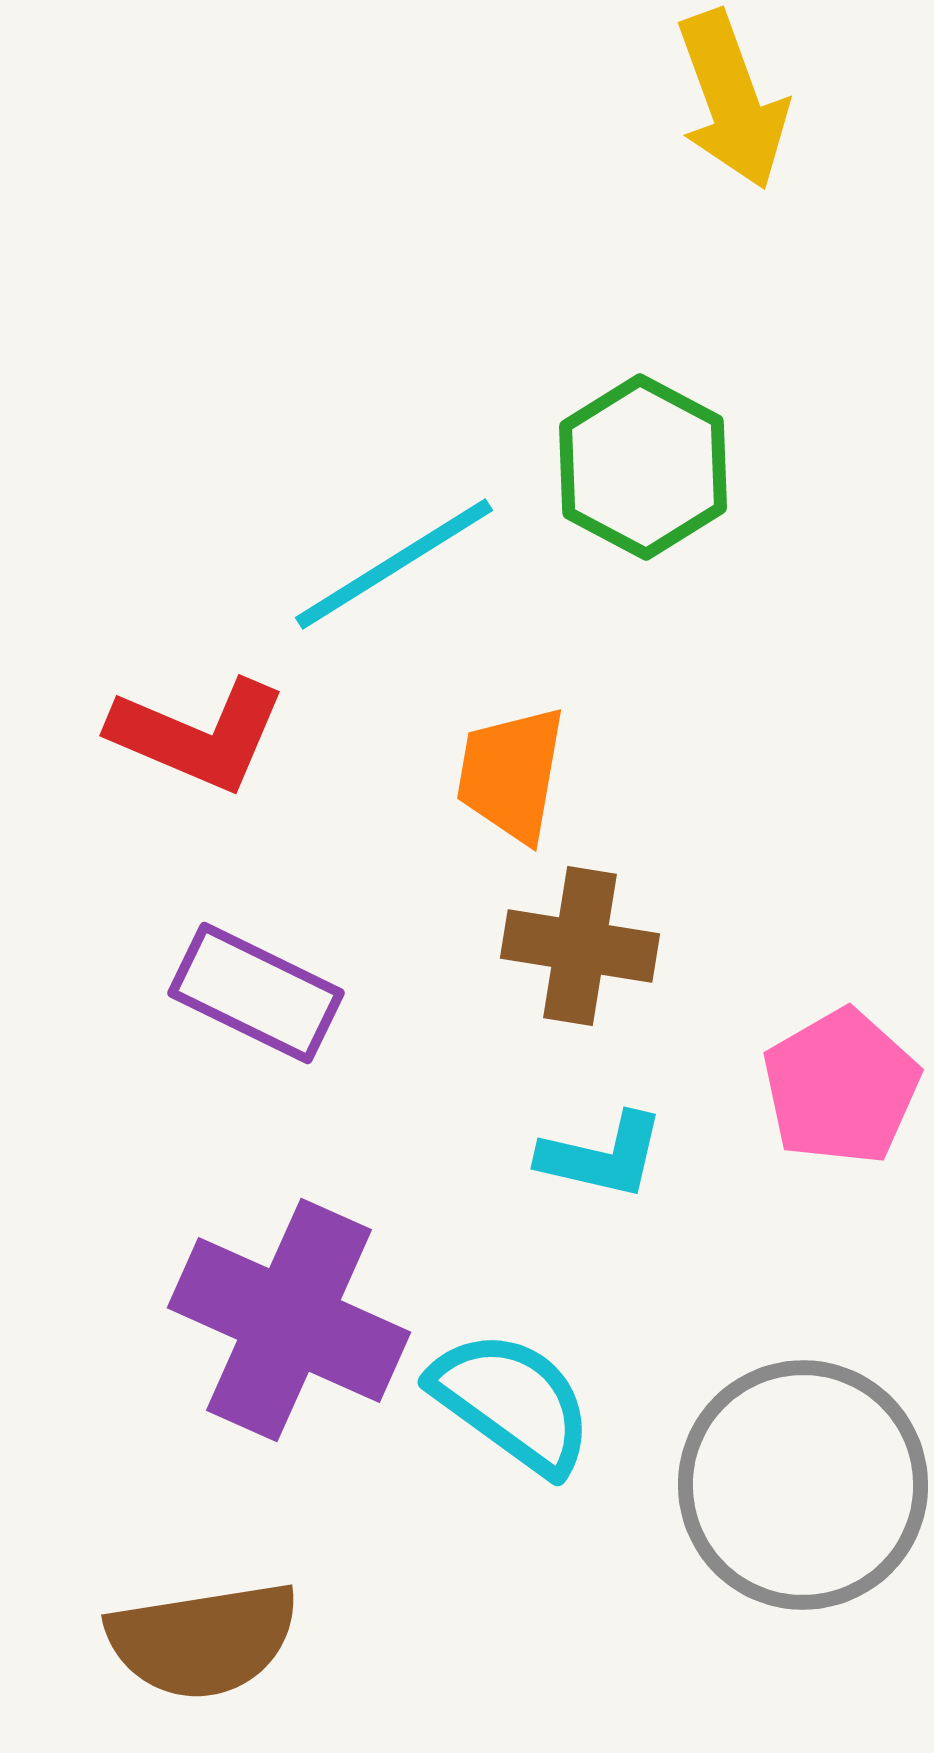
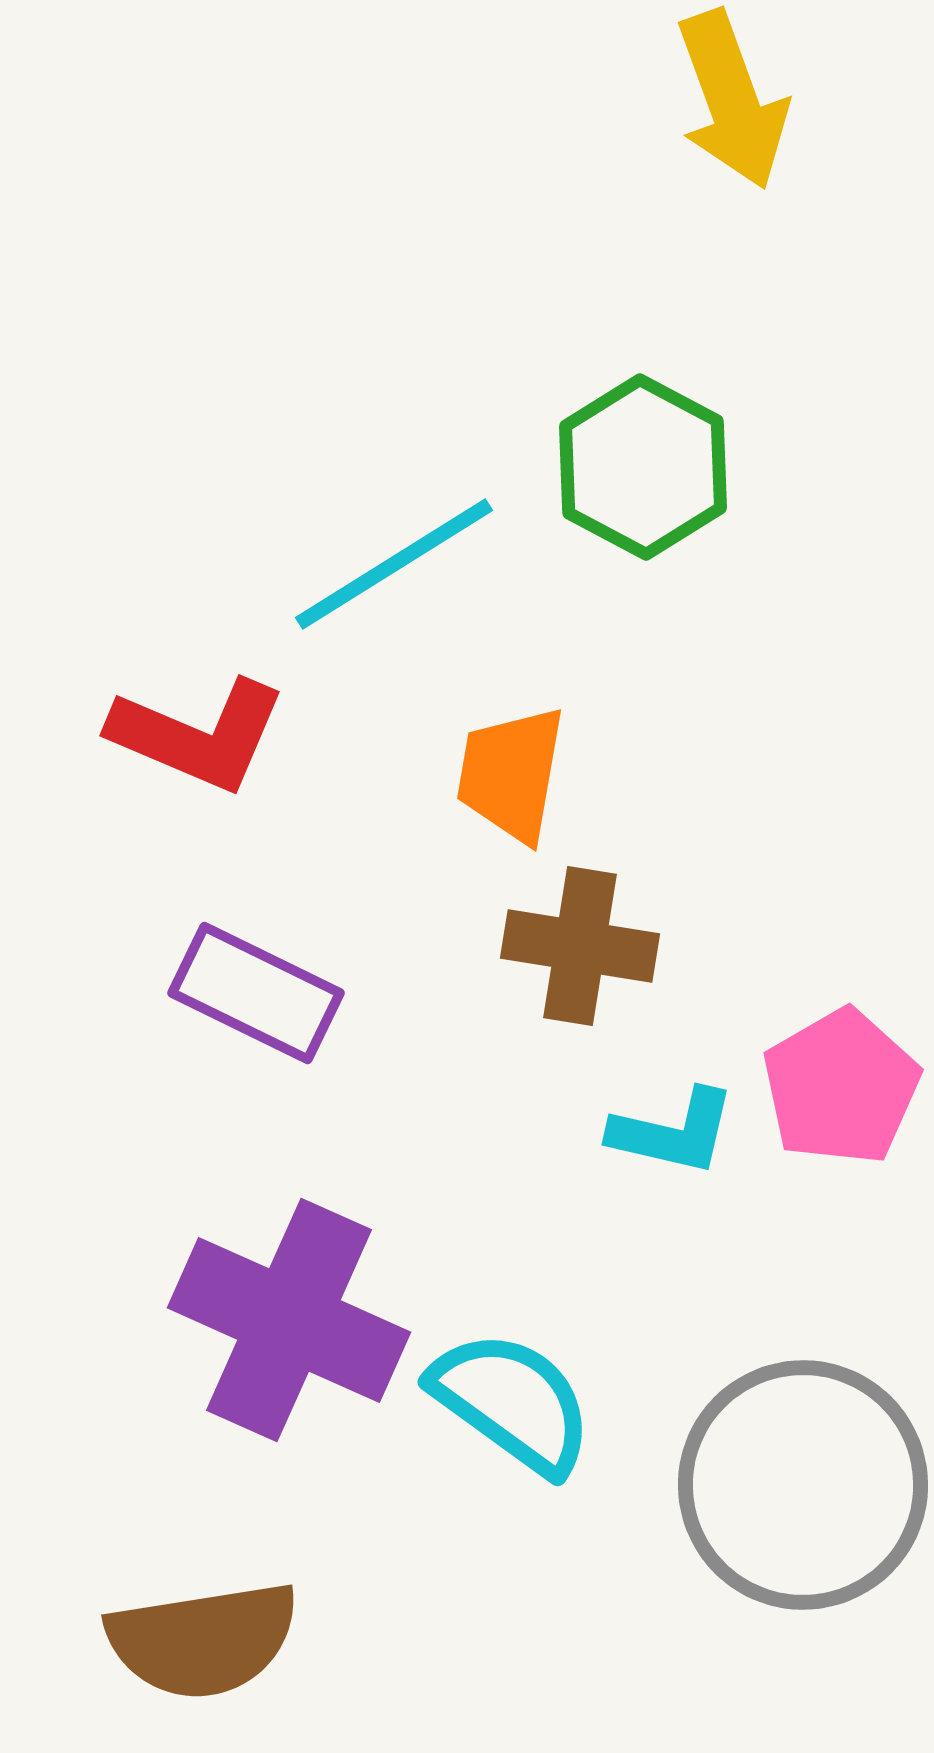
cyan L-shape: moved 71 px right, 24 px up
